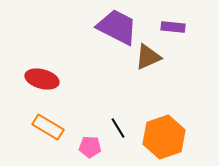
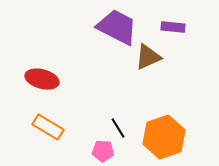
pink pentagon: moved 13 px right, 4 px down
